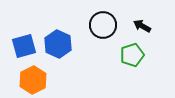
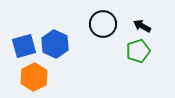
black circle: moved 1 px up
blue hexagon: moved 3 px left
green pentagon: moved 6 px right, 4 px up
orange hexagon: moved 1 px right, 3 px up
